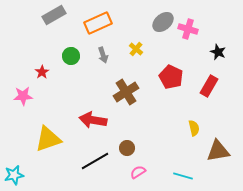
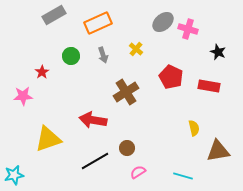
red rectangle: rotated 70 degrees clockwise
